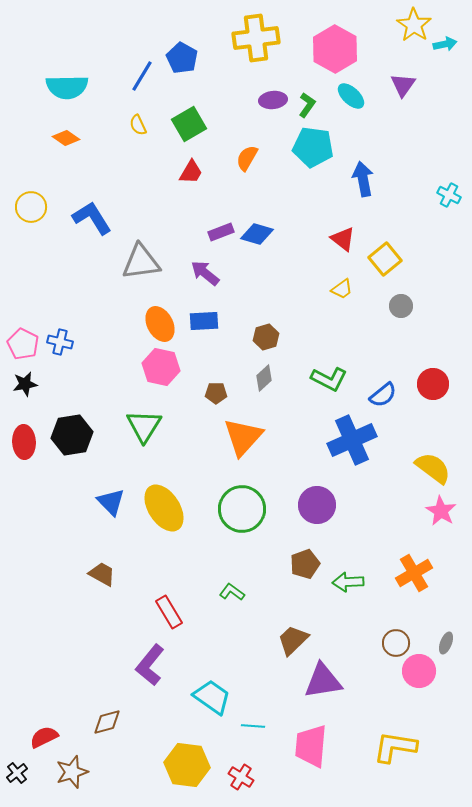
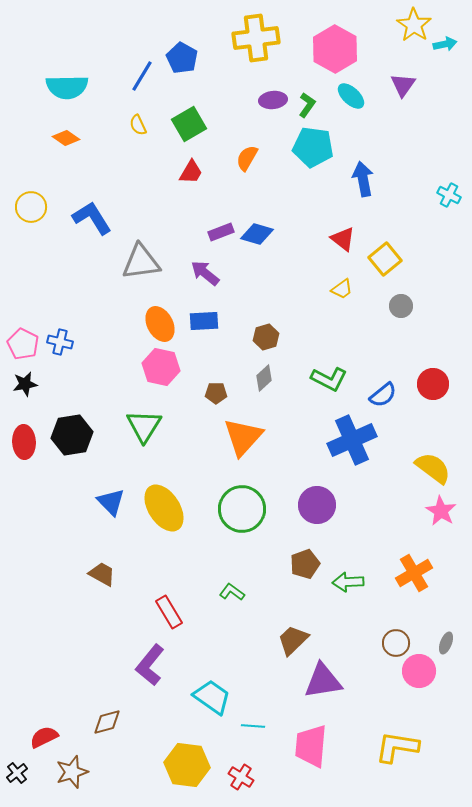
yellow L-shape at (395, 747): moved 2 px right
